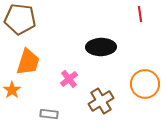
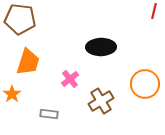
red line: moved 14 px right, 3 px up; rotated 21 degrees clockwise
pink cross: moved 1 px right
orange star: moved 4 px down
